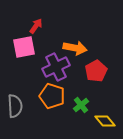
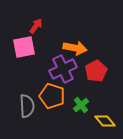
purple cross: moved 7 px right, 2 px down
gray semicircle: moved 12 px right
